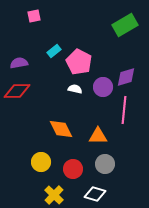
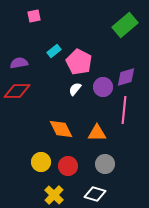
green rectangle: rotated 10 degrees counterclockwise
white semicircle: rotated 64 degrees counterclockwise
orange triangle: moved 1 px left, 3 px up
red circle: moved 5 px left, 3 px up
